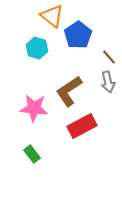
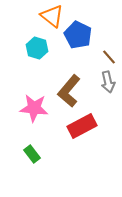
blue pentagon: rotated 12 degrees counterclockwise
brown L-shape: rotated 16 degrees counterclockwise
